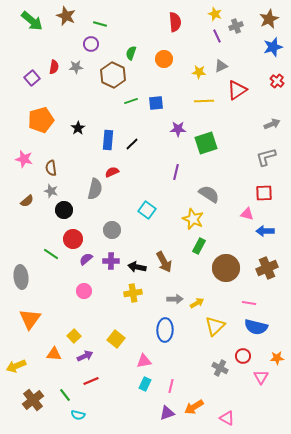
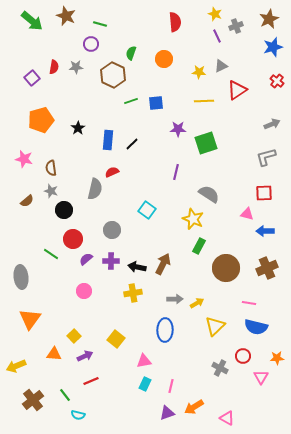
brown arrow at (164, 262): moved 1 px left, 2 px down; rotated 125 degrees counterclockwise
